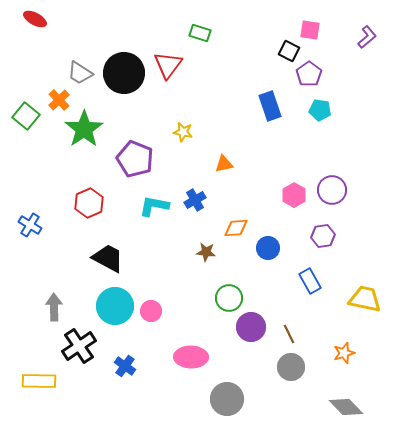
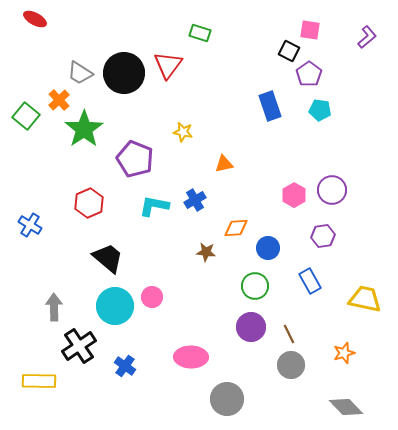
black trapezoid at (108, 258): rotated 12 degrees clockwise
green circle at (229, 298): moved 26 px right, 12 px up
pink circle at (151, 311): moved 1 px right, 14 px up
gray circle at (291, 367): moved 2 px up
